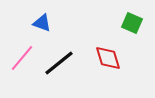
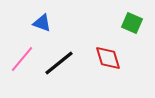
pink line: moved 1 px down
